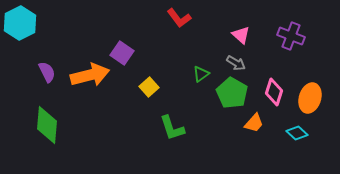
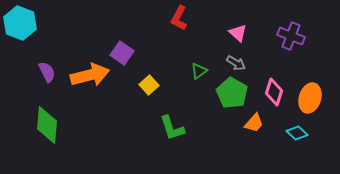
red L-shape: rotated 65 degrees clockwise
cyan hexagon: rotated 12 degrees counterclockwise
pink triangle: moved 3 px left, 2 px up
green triangle: moved 2 px left, 3 px up
yellow square: moved 2 px up
